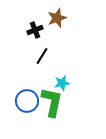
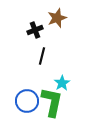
black line: rotated 18 degrees counterclockwise
cyan star: rotated 21 degrees counterclockwise
